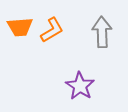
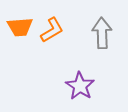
gray arrow: moved 1 px down
